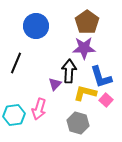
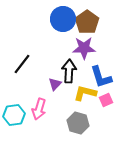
blue circle: moved 27 px right, 7 px up
black line: moved 6 px right, 1 px down; rotated 15 degrees clockwise
pink square: rotated 24 degrees clockwise
